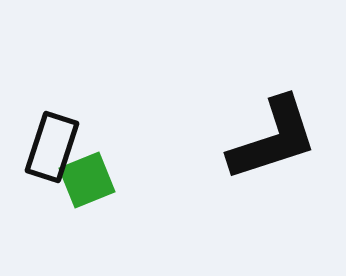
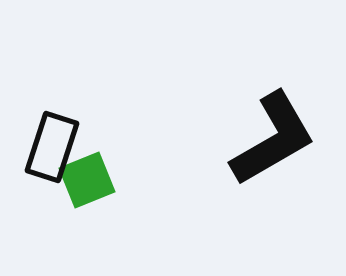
black L-shape: rotated 12 degrees counterclockwise
